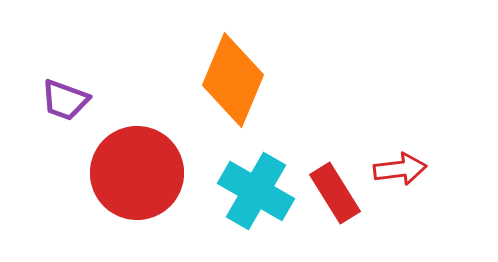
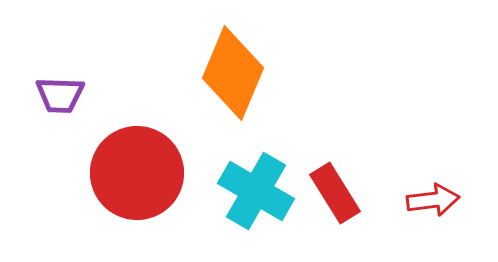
orange diamond: moved 7 px up
purple trapezoid: moved 5 px left, 5 px up; rotated 18 degrees counterclockwise
red arrow: moved 33 px right, 31 px down
